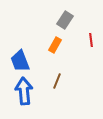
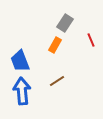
gray rectangle: moved 3 px down
red line: rotated 16 degrees counterclockwise
brown line: rotated 35 degrees clockwise
blue arrow: moved 2 px left
